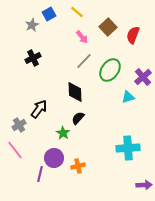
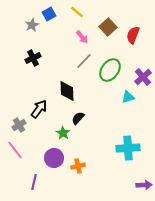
black diamond: moved 8 px left, 1 px up
purple line: moved 6 px left, 8 px down
